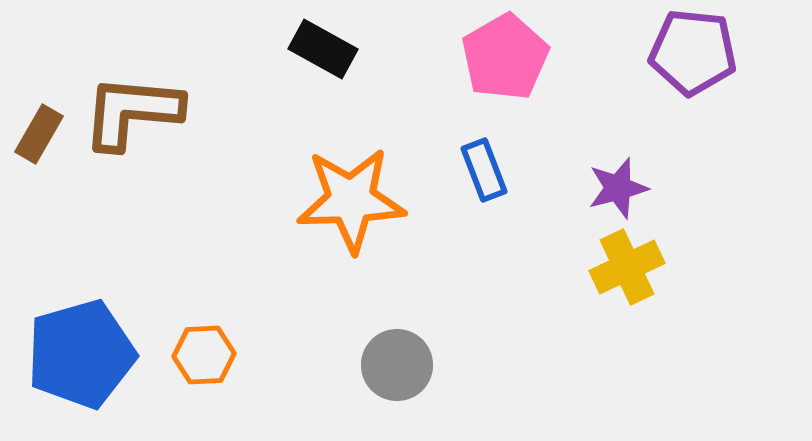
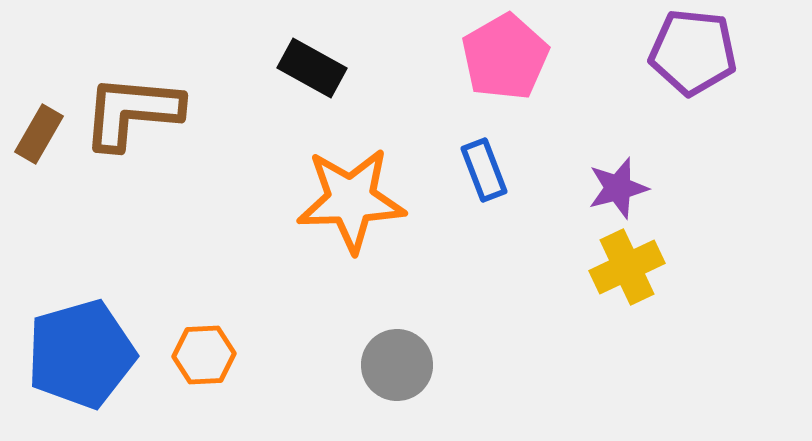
black rectangle: moved 11 px left, 19 px down
